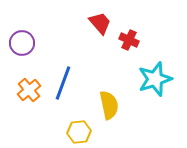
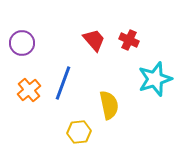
red trapezoid: moved 6 px left, 17 px down
